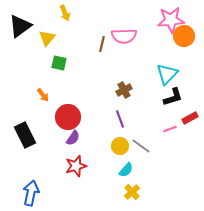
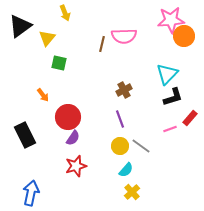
red rectangle: rotated 21 degrees counterclockwise
